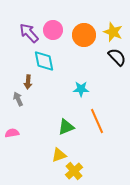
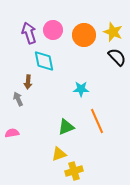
purple arrow: rotated 25 degrees clockwise
yellow triangle: moved 1 px up
yellow cross: rotated 24 degrees clockwise
